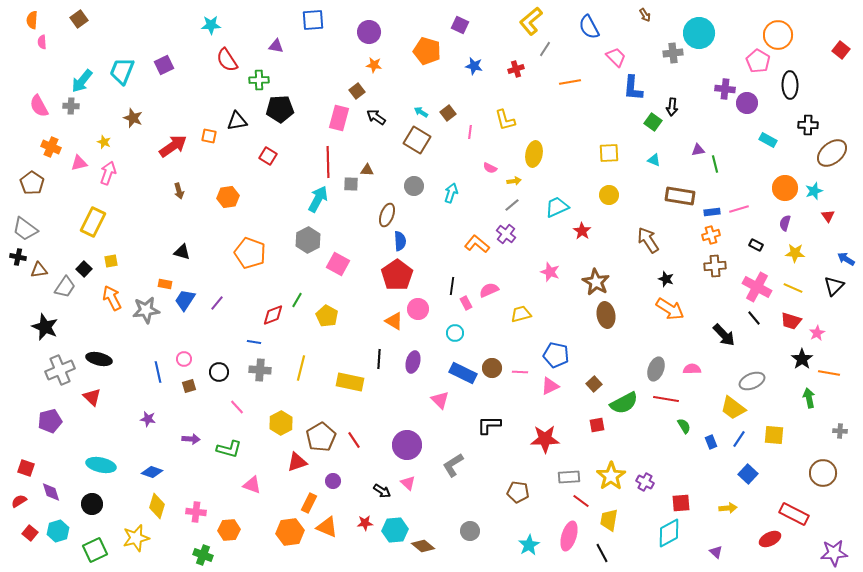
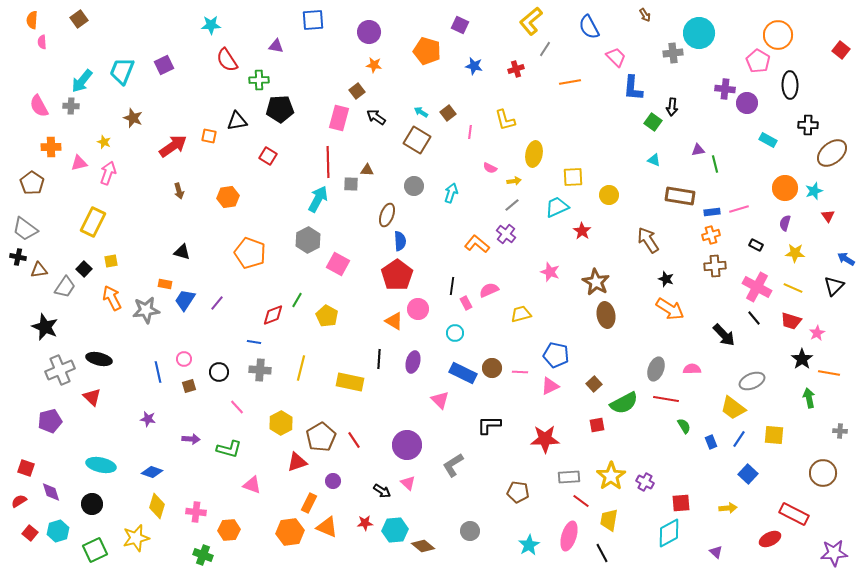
orange cross at (51, 147): rotated 24 degrees counterclockwise
yellow square at (609, 153): moved 36 px left, 24 px down
